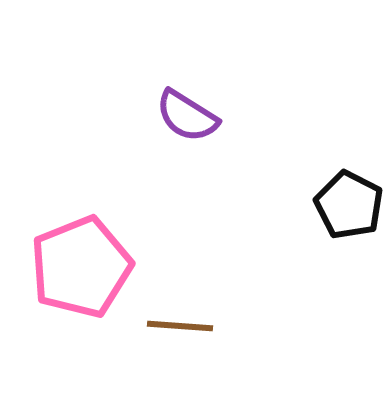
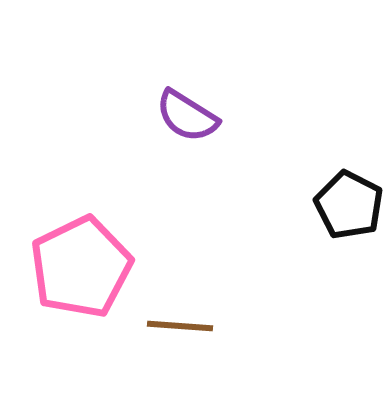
pink pentagon: rotated 4 degrees counterclockwise
